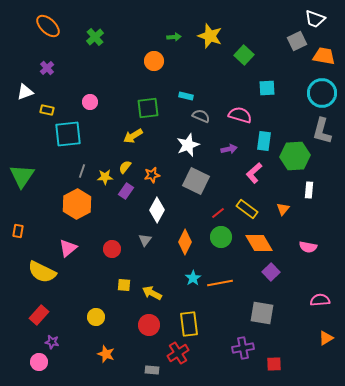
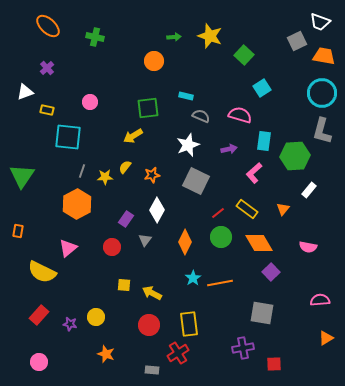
white trapezoid at (315, 19): moved 5 px right, 3 px down
green cross at (95, 37): rotated 36 degrees counterclockwise
cyan square at (267, 88): moved 5 px left; rotated 30 degrees counterclockwise
cyan square at (68, 134): moved 3 px down; rotated 12 degrees clockwise
white rectangle at (309, 190): rotated 35 degrees clockwise
purple rectangle at (126, 191): moved 28 px down
red circle at (112, 249): moved 2 px up
purple star at (52, 342): moved 18 px right, 18 px up
